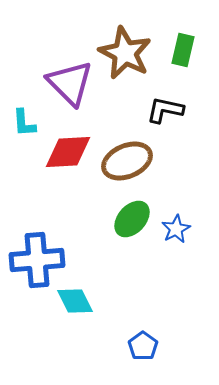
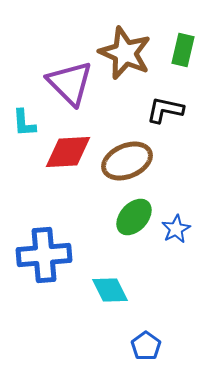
brown star: rotated 4 degrees counterclockwise
green ellipse: moved 2 px right, 2 px up
blue cross: moved 7 px right, 5 px up
cyan diamond: moved 35 px right, 11 px up
blue pentagon: moved 3 px right
